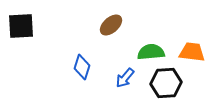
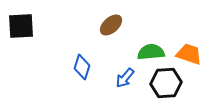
orange trapezoid: moved 3 px left, 2 px down; rotated 12 degrees clockwise
